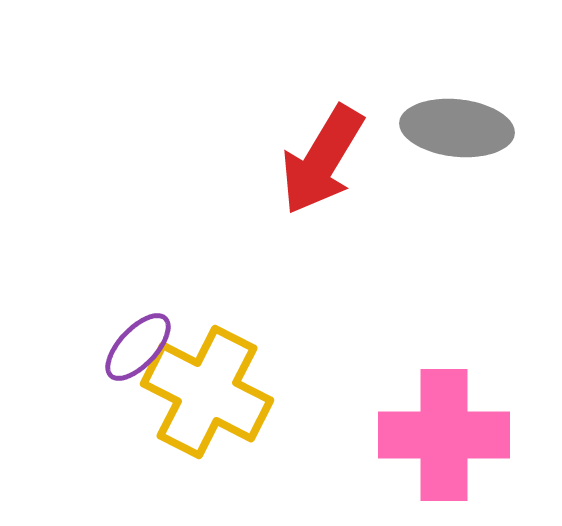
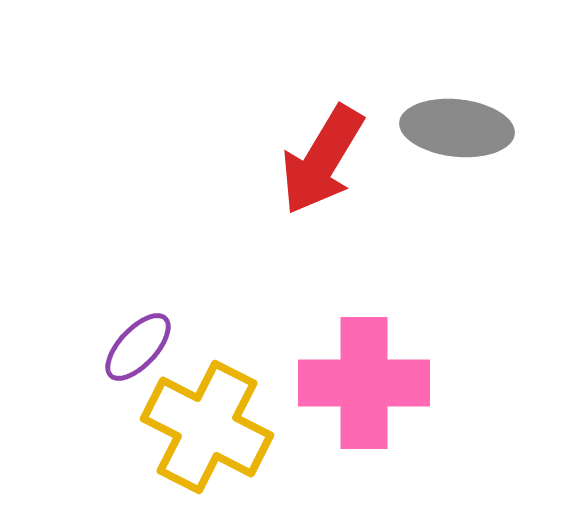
yellow cross: moved 35 px down
pink cross: moved 80 px left, 52 px up
